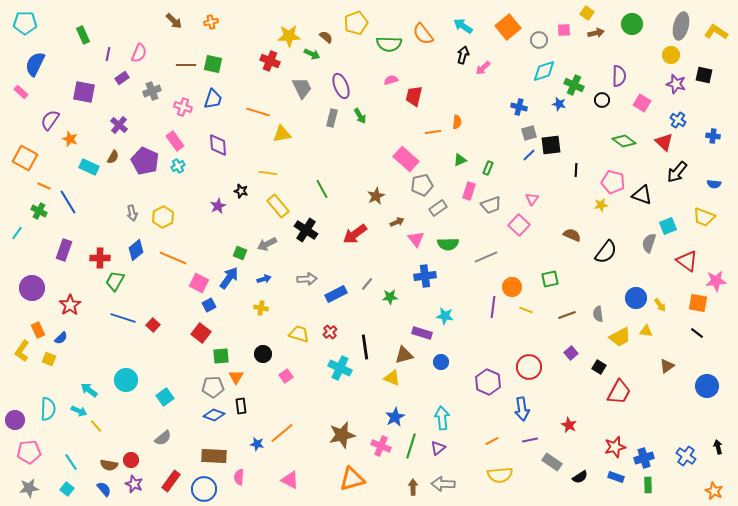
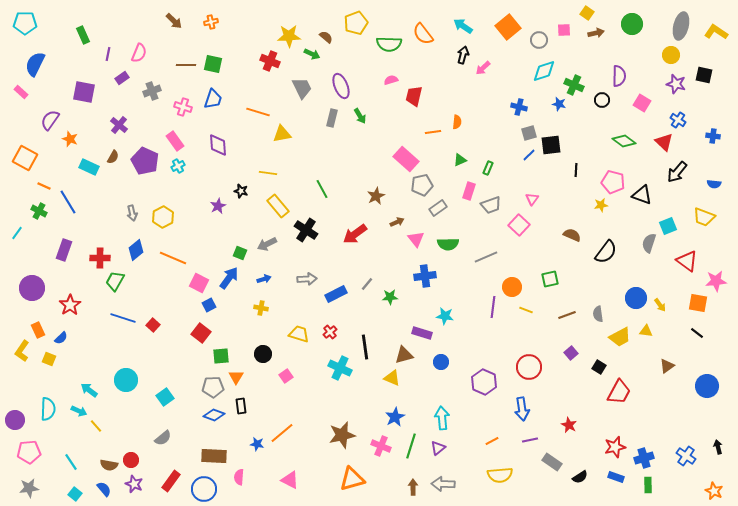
purple hexagon at (488, 382): moved 4 px left
cyan square at (67, 489): moved 8 px right, 5 px down
